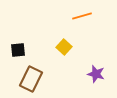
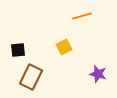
yellow square: rotated 21 degrees clockwise
purple star: moved 2 px right
brown rectangle: moved 2 px up
